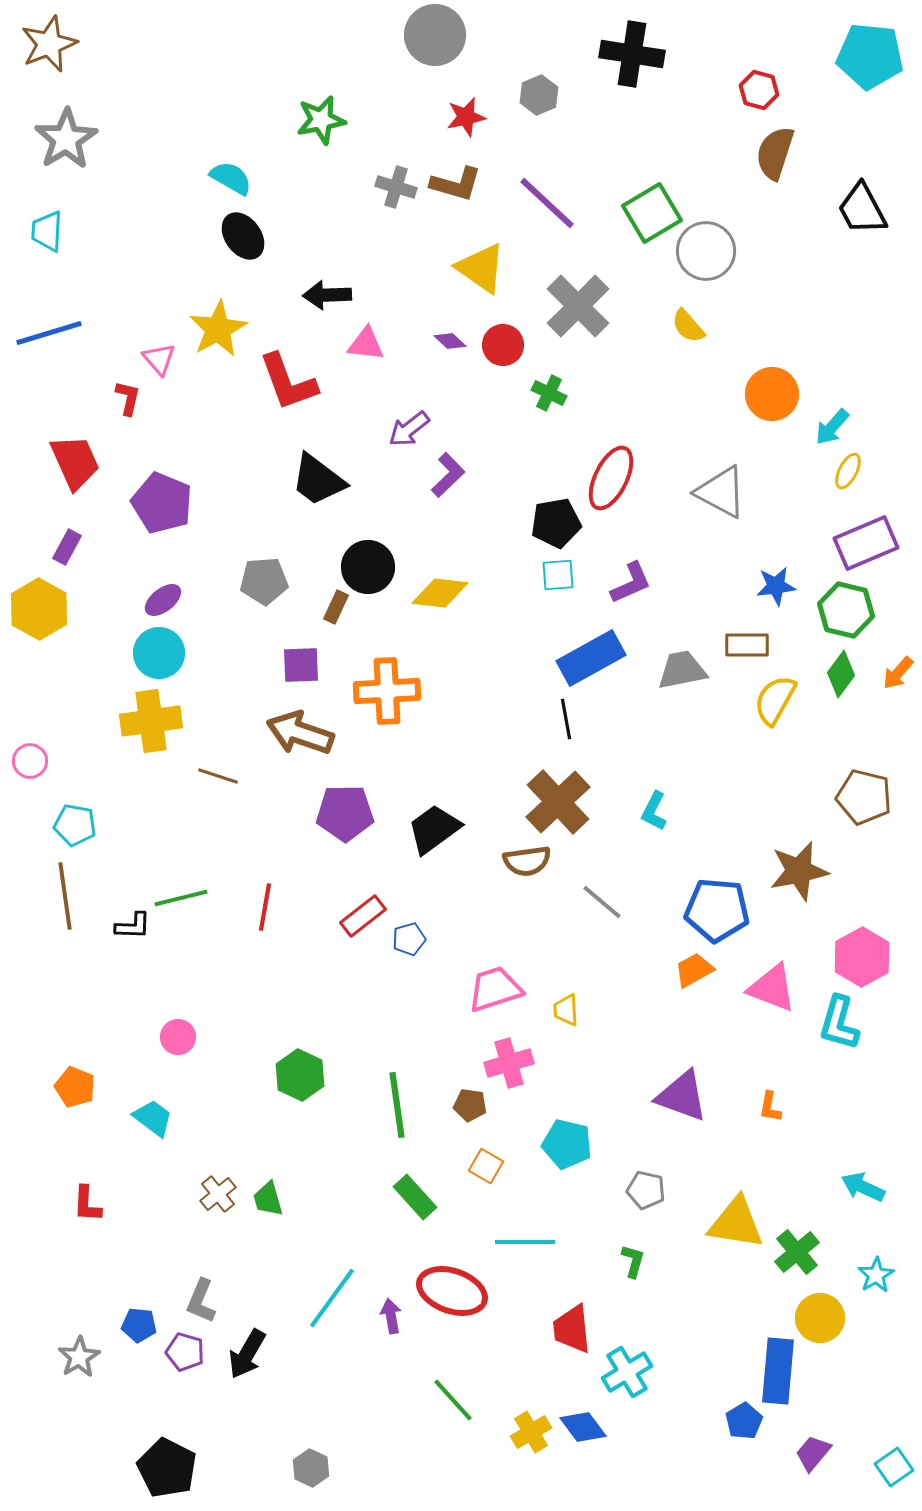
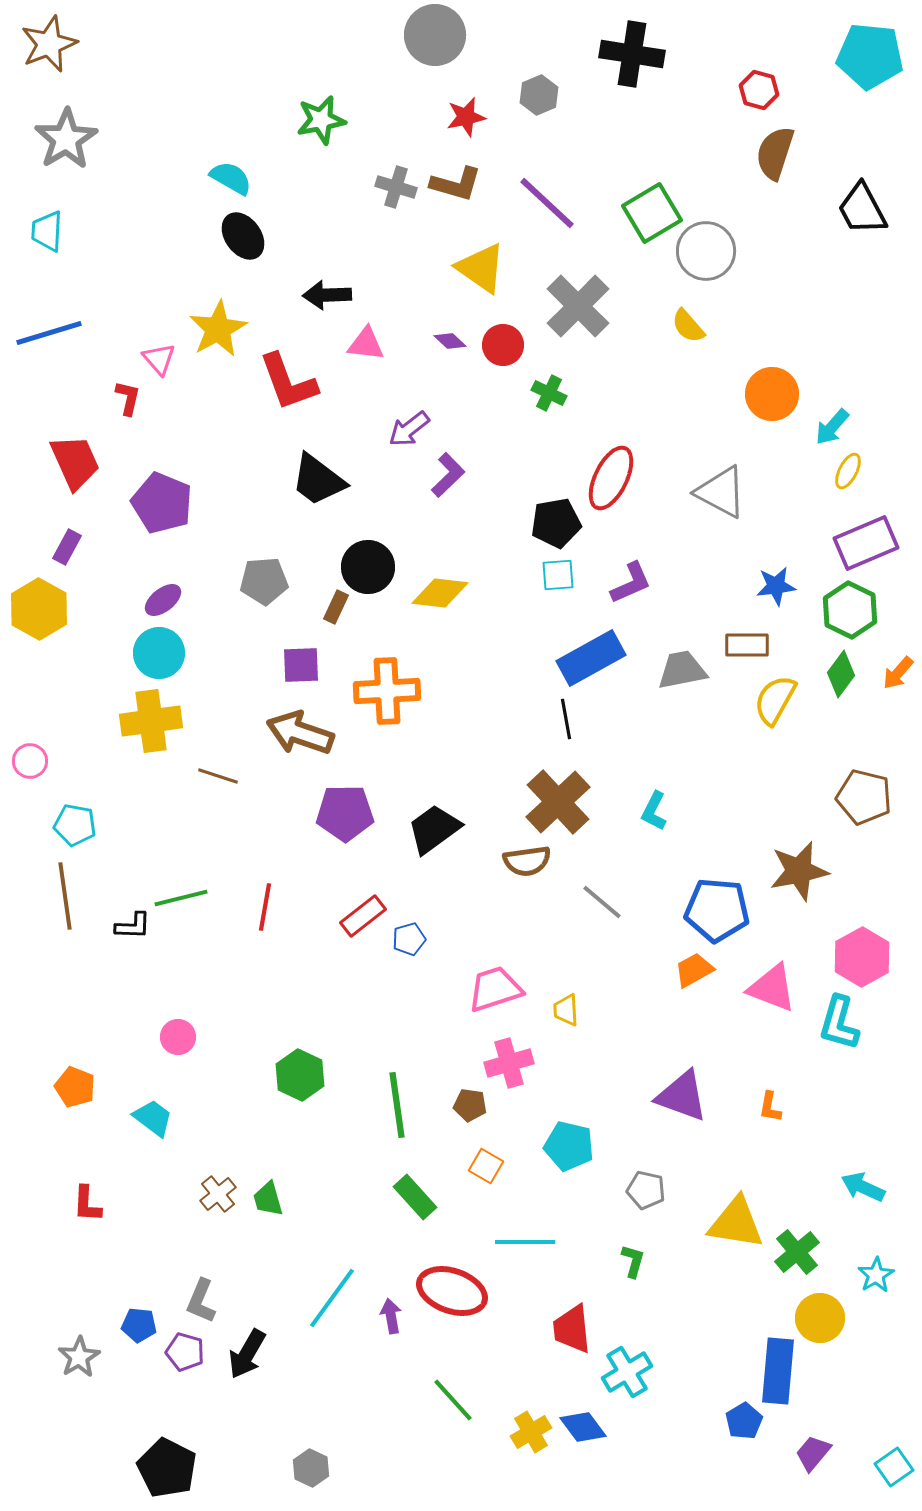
green hexagon at (846, 610): moved 4 px right; rotated 12 degrees clockwise
cyan pentagon at (567, 1144): moved 2 px right, 2 px down
